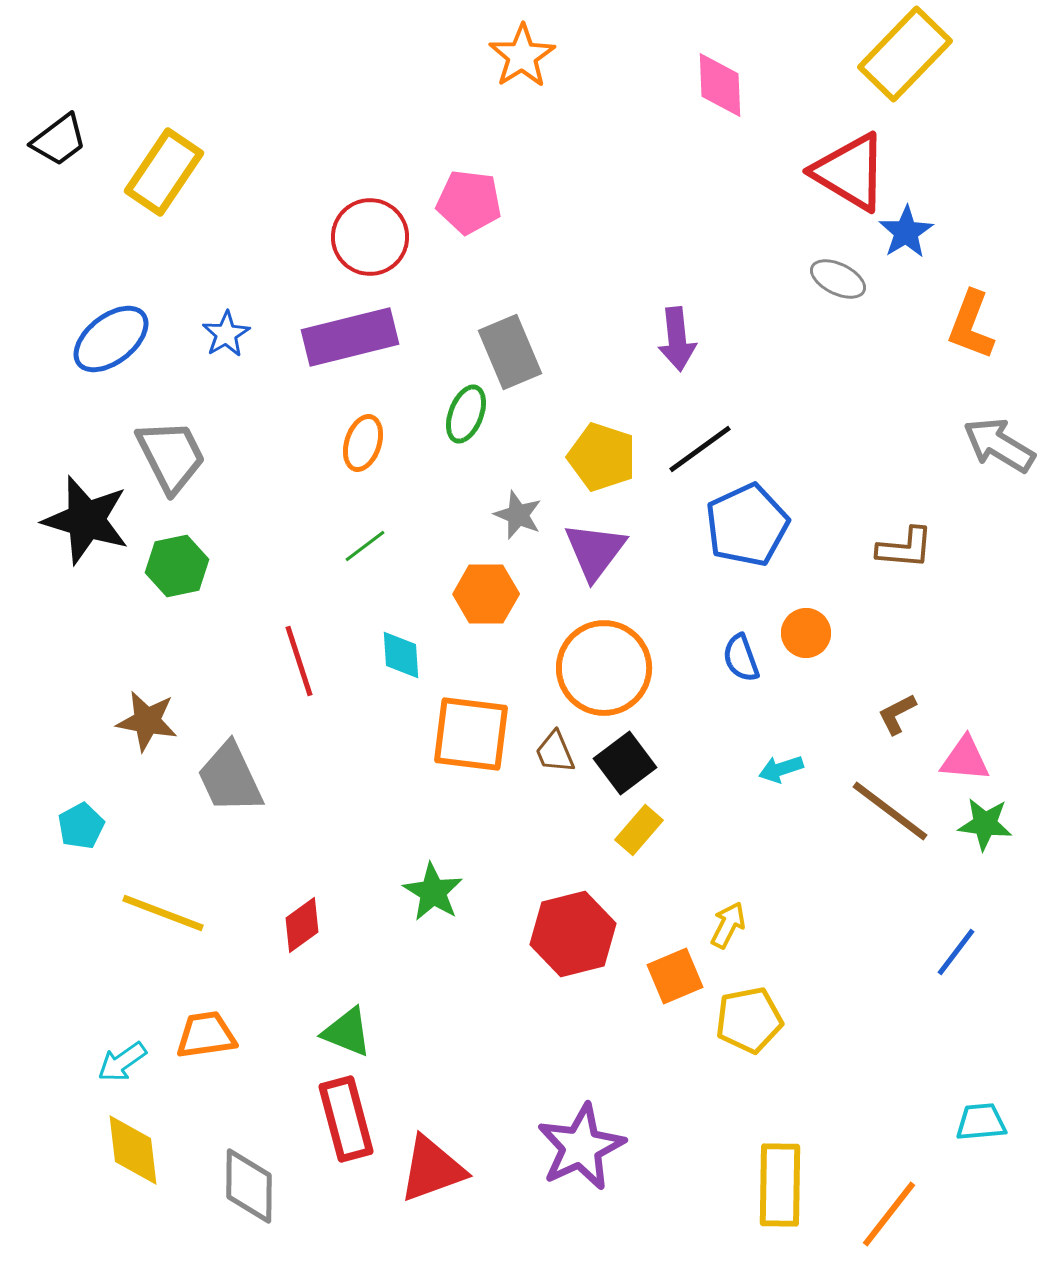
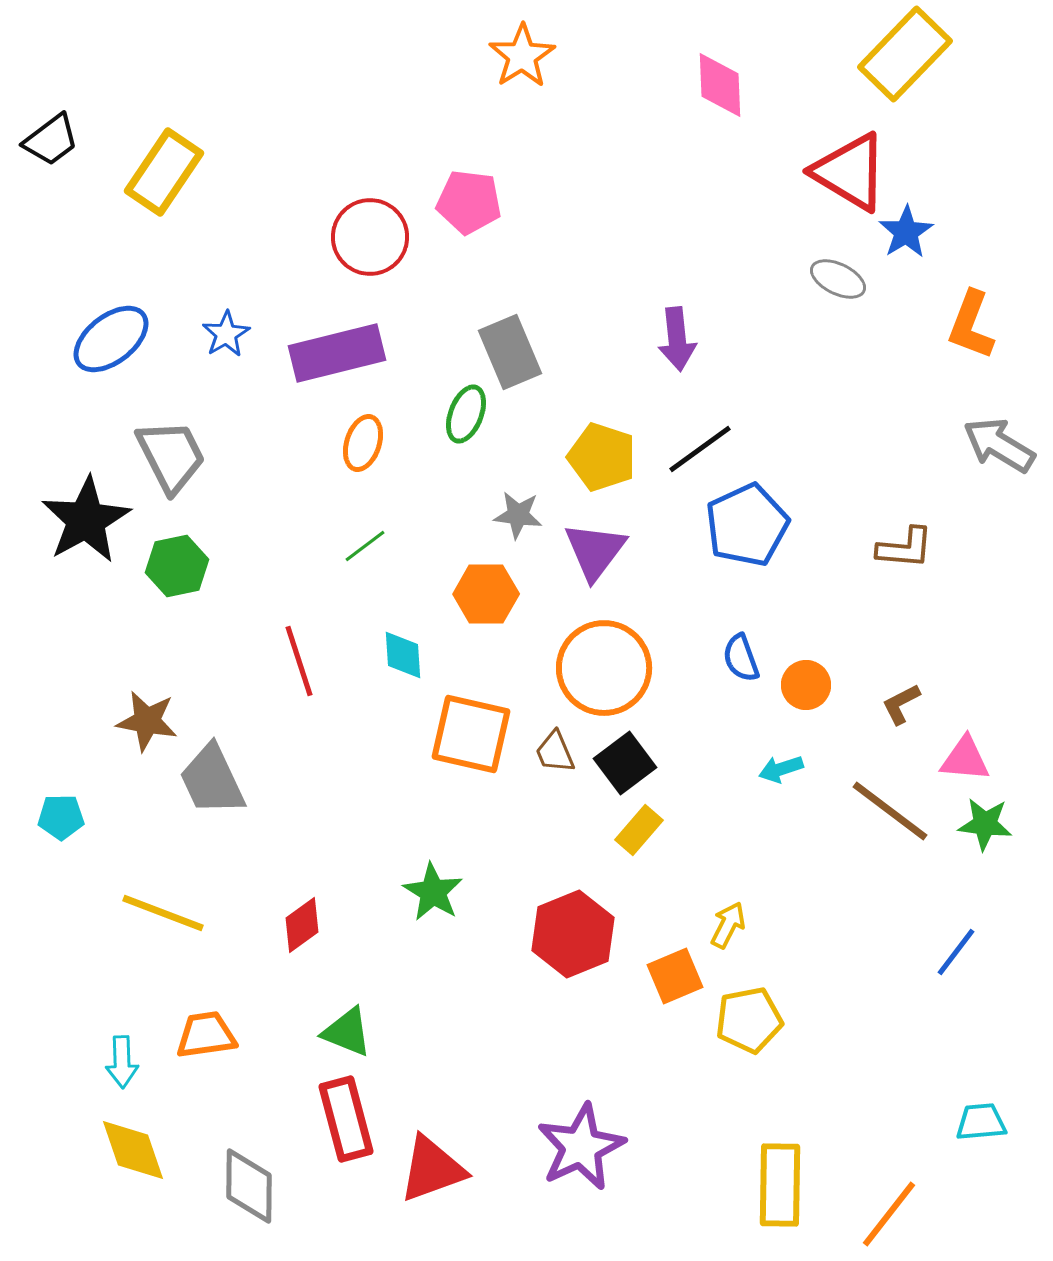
black trapezoid at (59, 140): moved 8 px left
purple rectangle at (350, 337): moved 13 px left, 16 px down
gray star at (518, 515): rotated 15 degrees counterclockwise
black star at (86, 520): rotated 26 degrees clockwise
orange circle at (806, 633): moved 52 px down
cyan diamond at (401, 655): moved 2 px right
brown L-shape at (897, 714): moved 4 px right, 10 px up
orange square at (471, 734): rotated 6 degrees clockwise
gray trapezoid at (230, 778): moved 18 px left, 2 px down
cyan pentagon at (81, 826): moved 20 px left, 9 px up; rotated 27 degrees clockwise
red hexagon at (573, 934): rotated 8 degrees counterclockwise
cyan arrow at (122, 1062): rotated 57 degrees counterclockwise
yellow diamond at (133, 1150): rotated 12 degrees counterclockwise
